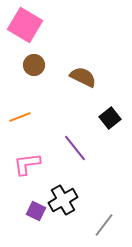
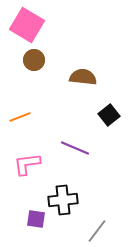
pink square: moved 2 px right
brown circle: moved 5 px up
brown semicircle: rotated 20 degrees counterclockwise
black square: moved 1 px left, 3 px up
purple line: rotated 28 degrees counterclockwise
black cross: rotated 24 degrees clockwise
purple square: moved 8 px down; rotated 18 degrees counterclockwise
gray line: moved 7 px left, 6 px down
